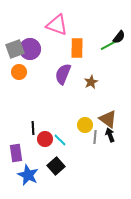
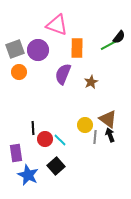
purple circle: moved 8 px right, 1 px down
